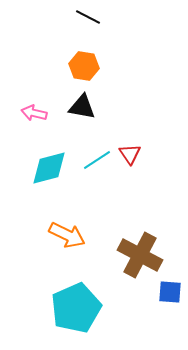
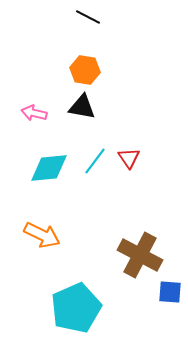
orange hexagon: moved 1 px right, 4 px down
red triangle: moved 1 px left, 4 px down
cyan line: moved 2 px left, 1 px down; rotated 20 degrees counterclockwise
cyan diamond: rotated 9 degrees clockwise
orange arrow: moved 25 px left
